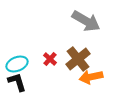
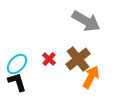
red cross: moved 1 px left
cyan ellipse: rotated 25 degrees counterclockwise
orange arrow: rotated 130 degrees clockwise
